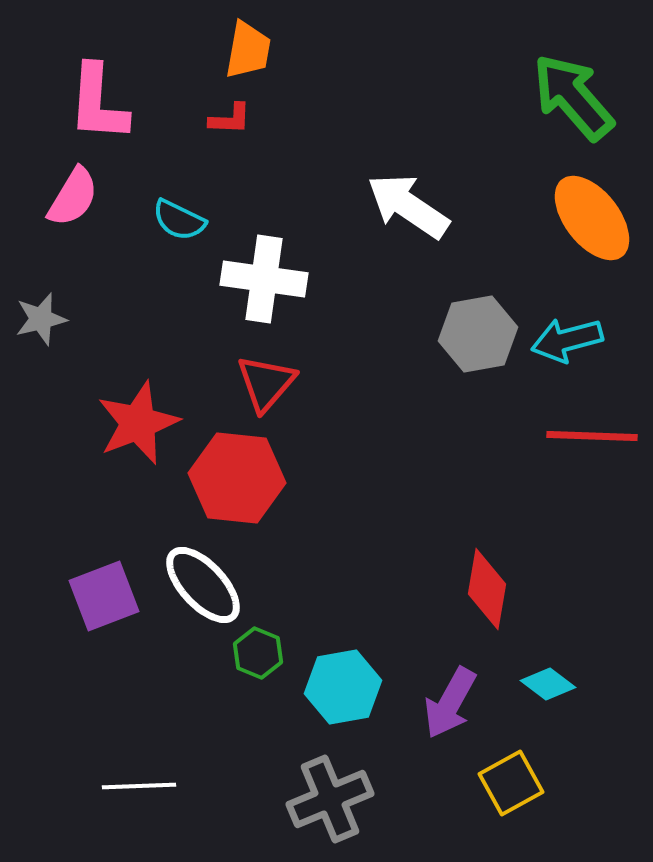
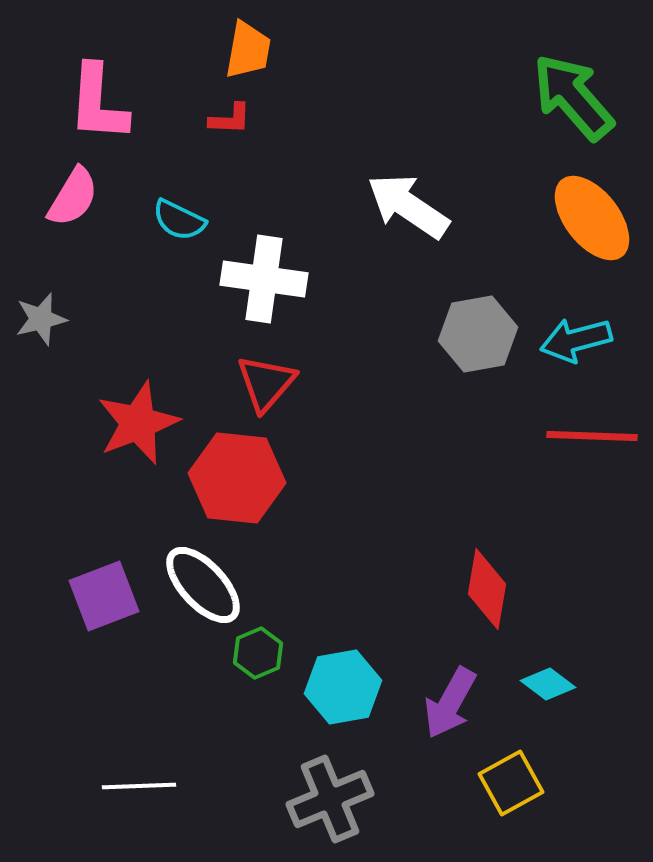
cyan arrow: moved 9 px right
green hexagon: rotated 15 degrees clockwise
